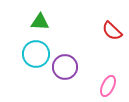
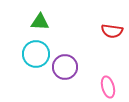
red semicircle: rotated 35 degrees counterclockwise
pink ellipse: moved 1 px down; rotated 40 degrees counterclockwise
